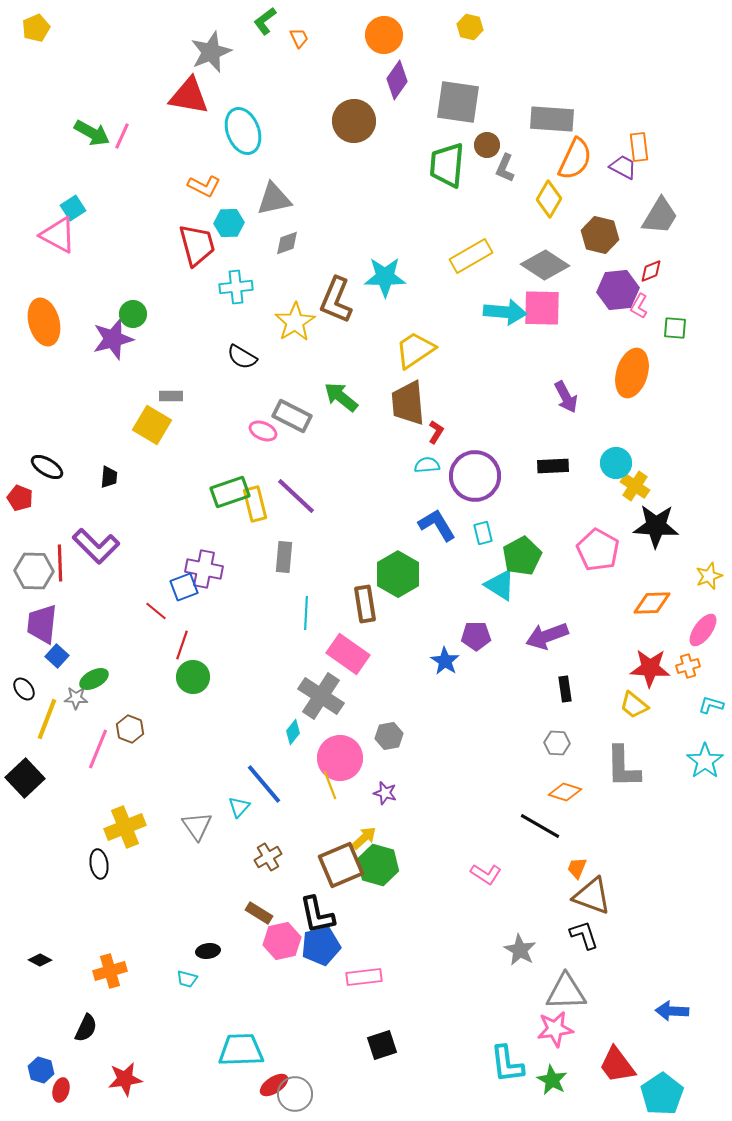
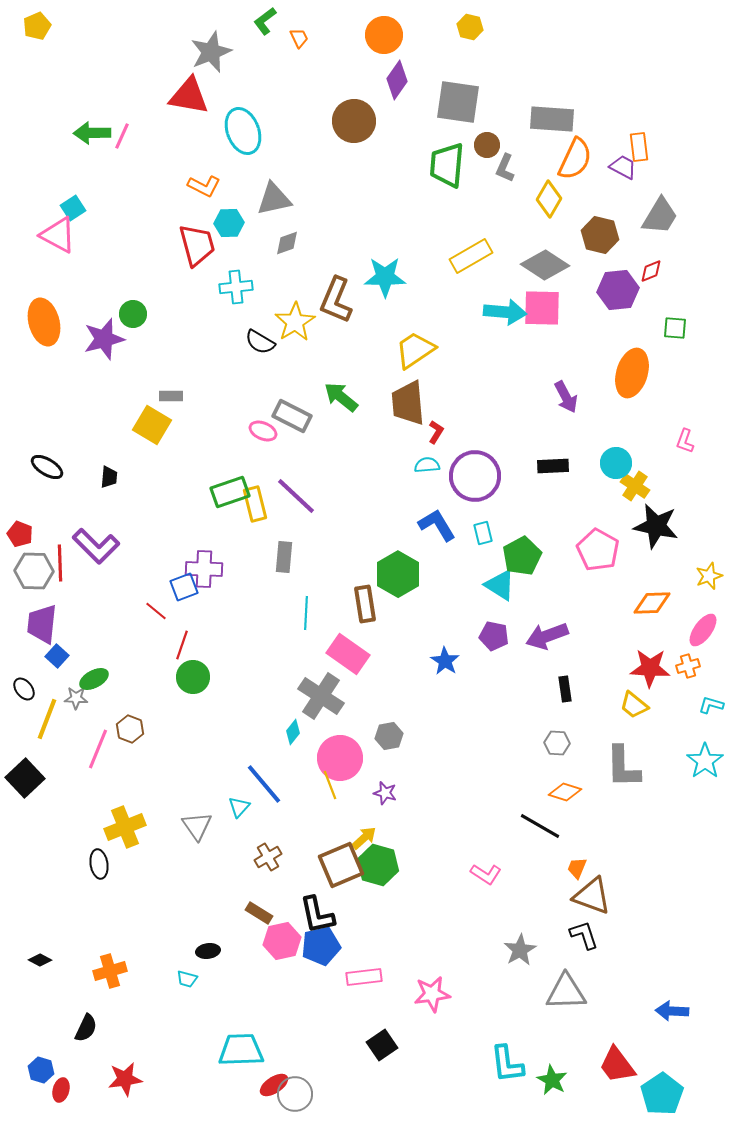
yellow pentagon at (36, 28): moved 1 px right, 2 px up
green arrow at (92, 133): rotated 150 degrees clockwise
pink L-shape at (639, 306): moved 46 px right, 135 px down; rotated 10 degrees counterclockwise
purple star at (113, 339): moved 9 px left
black semicircle at (242, 357): moved 18 px right, 15 px up
red pentagon at (20, 498): moved 36 px down
black star at (656, 526): rotated 9 degrees clockwise
purple cross at (204, 569): rotated 9 degrees counterclockwise
purple pentagon at (476, 636): moved 18 px right; rotated 12 degrees clockwise
gray star at (520, 950): rotated 12 degrees clockwise
pink star at (555, 1029): moved 123 px left, 35 px up
black square at (382, 1045): rotated 16 degrees counterclockwise
